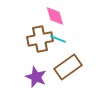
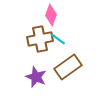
pink diamond: moved 4 px left, 1 px up; rotated 35 degrees clockwise
cyan line: rotated 14 degrees clockwise
